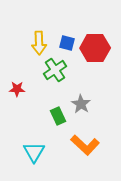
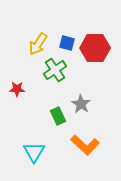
yellow arrow: moved 1 px left, 1 px down; rotated 35 degrees clockwise
